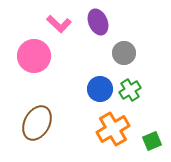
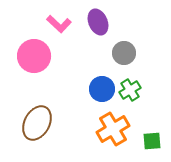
blue circle: moved 2 px right
green square: rotated 18 degrees clockwise
